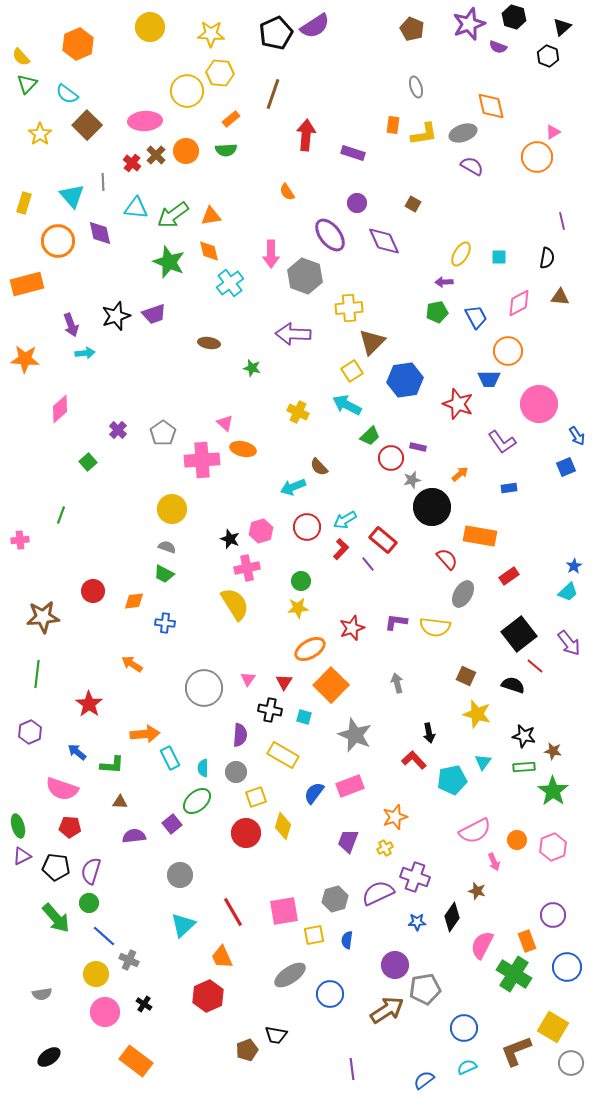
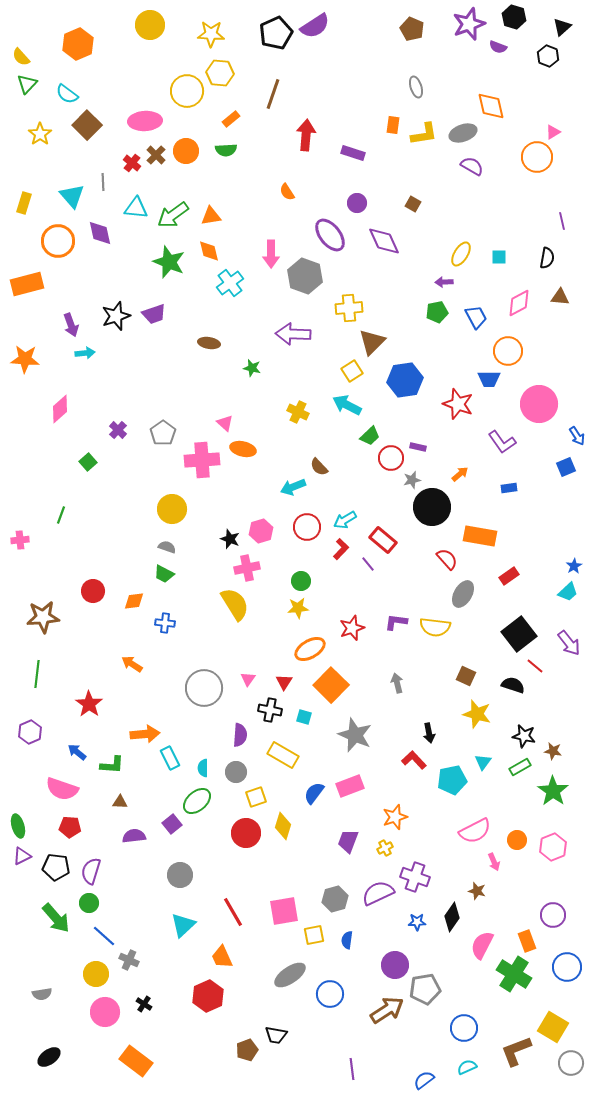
yellow circle at (150, 27): moved 2 px up
green rectangle at (524, 767): moved 4 px left; rotated 25 degrees counterclockwise
